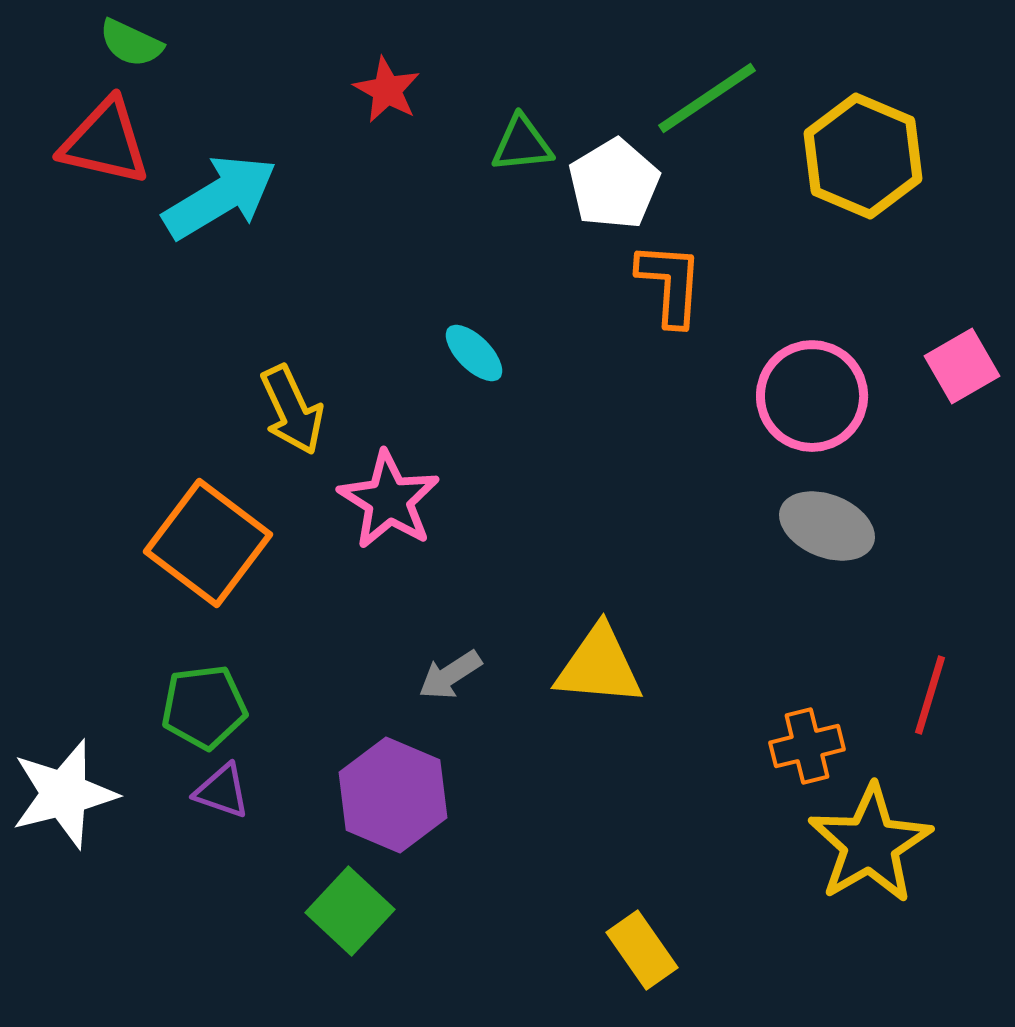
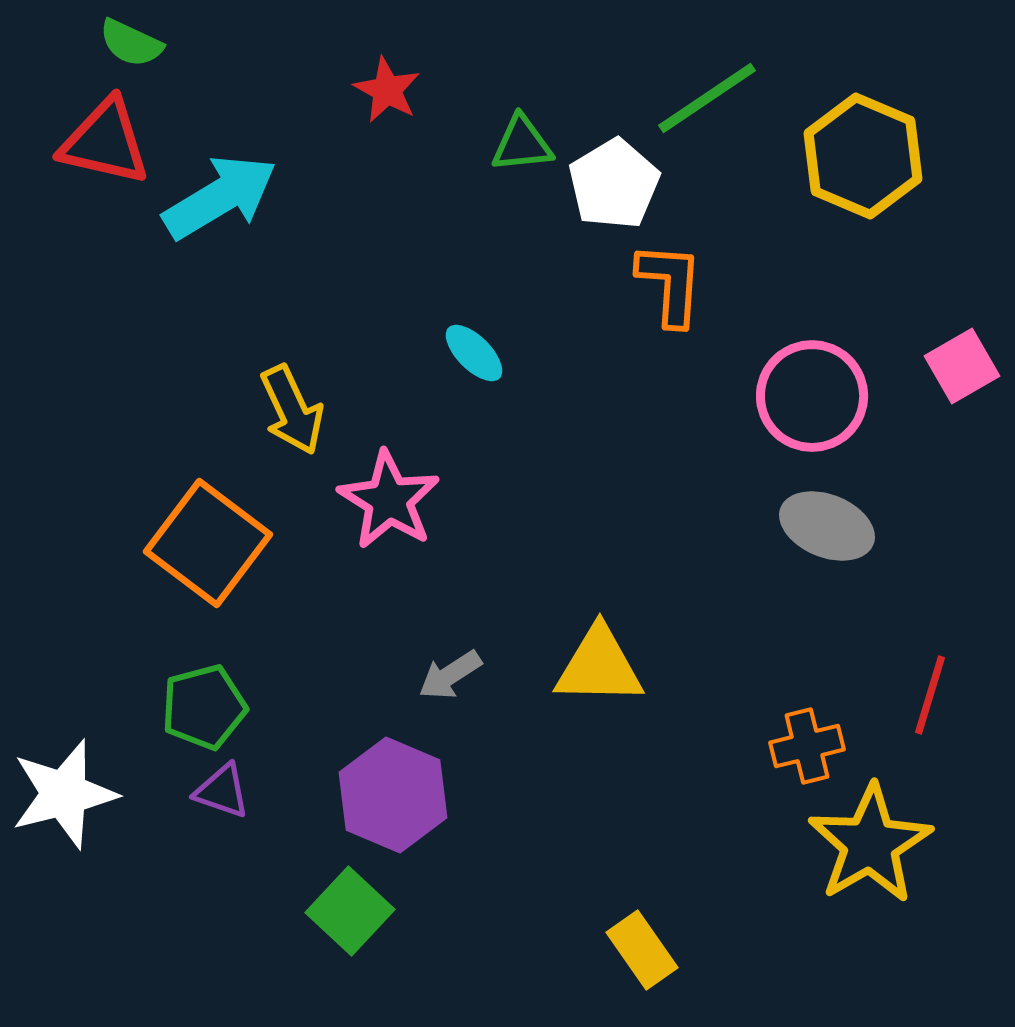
yellow triangle: rotated 4 degrees counterclockwise
green pentagon: rotated 8 degrees counterclockwise
